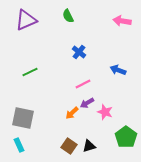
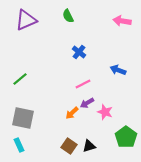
green line: moved 10 px left, 7 px down; rotated 14 degrees counterclockwise
